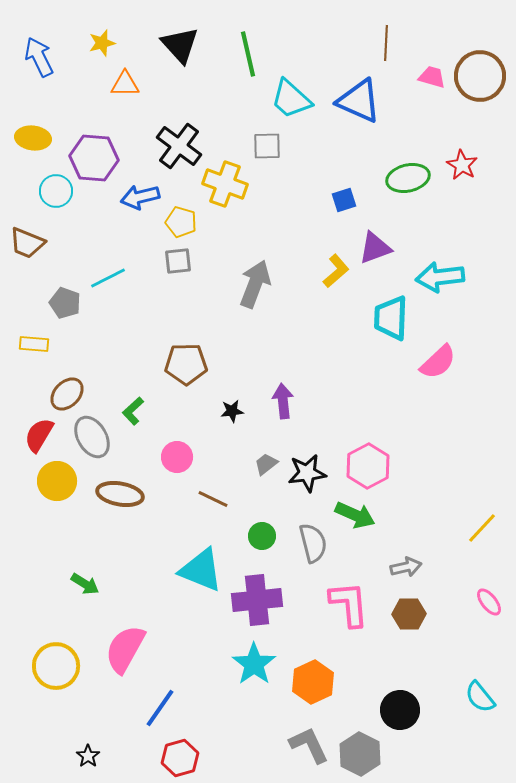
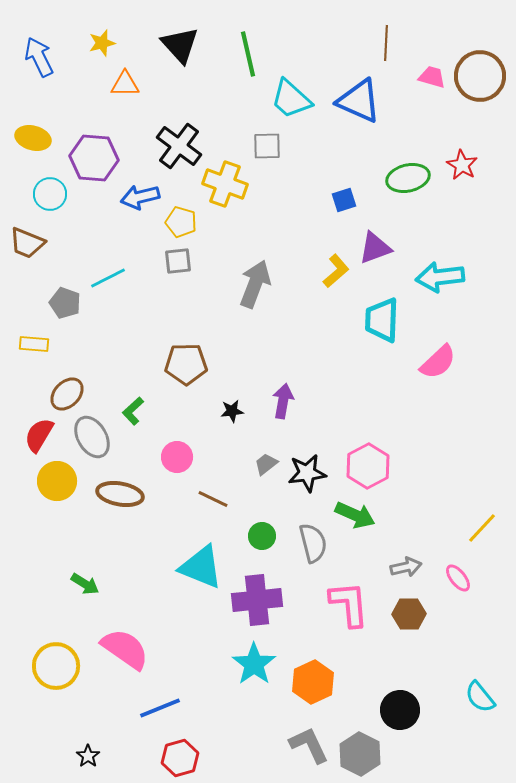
yellow ellipse at (33, 138): rotated 8 degrees clockwise
cyan circle at (56, 191): moved 6 px left, 3 px down
cyan trapezoid at (391, 318): moved 9 px left, 2 px down
purple arrow at (283, 401): rotated 16 degrees clockwise
cyan triangle at (201, 570): moved 3 px up
pink ellipse at (489, 602): moved 31 px left, 24 px up
pink semicircle at (125, 649): rotated 96 degrees clockwise
blue line at (160, 708): rotated 33 degrees clockwise
